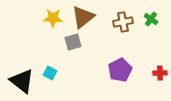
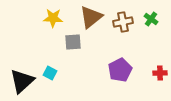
brown triangle: moved 8 px right
gray square: rotated 12 degrees clockwise
black triangle: rotated 40 degrees clockwise
